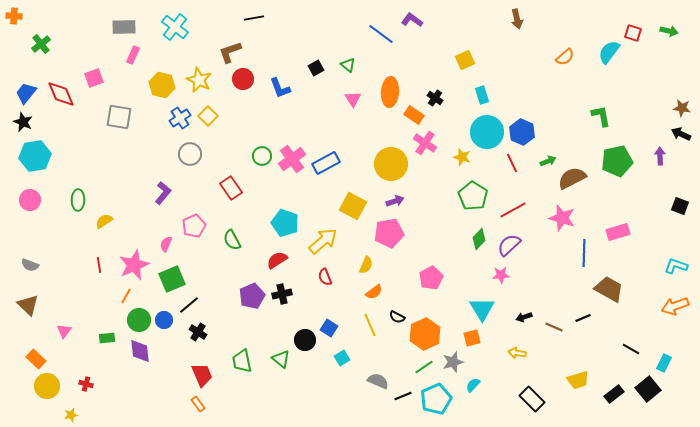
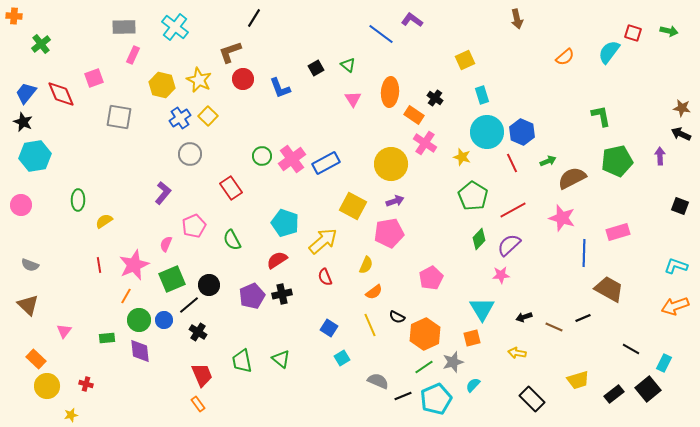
black line at (254, 18): rotated 48 degrees counterclockwise
pink circle at (30, 200): moved 9 px left, 5 px down
black circle at (305, 340): moved 96 px left, 55 px up
